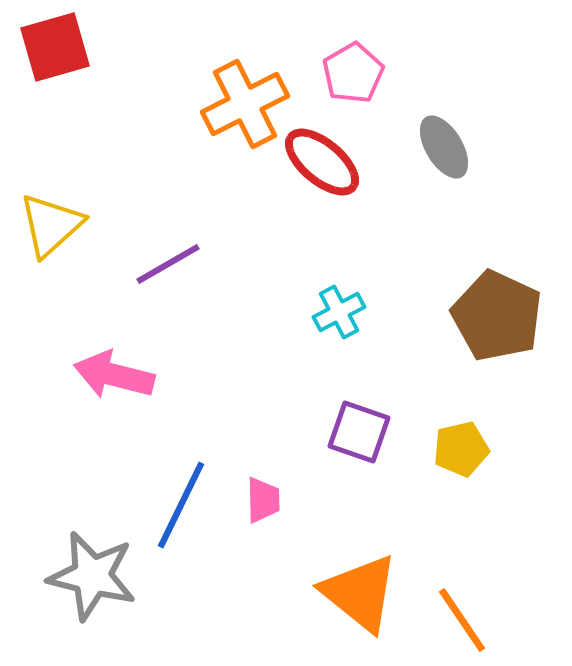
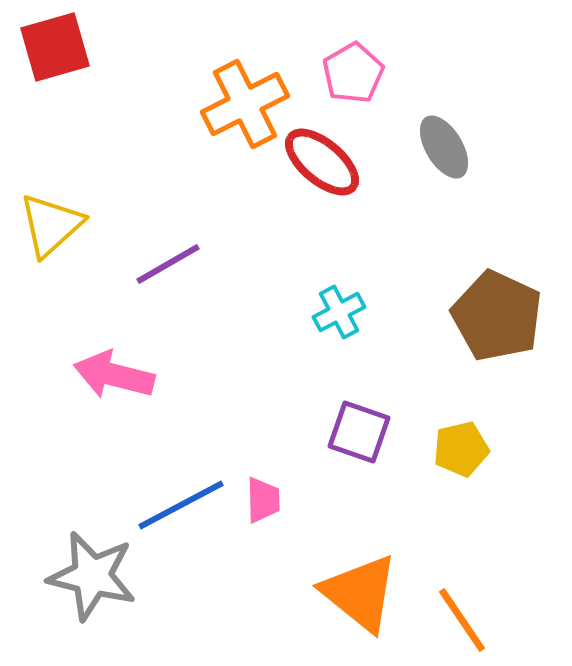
blue line: rotated 36 degrees clockwise
